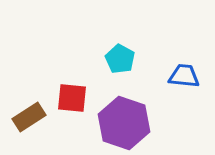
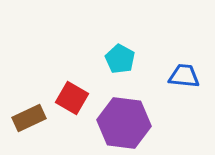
red square: rotated 24 degrees clockwise
brown rectangle: moved 1 px down; rotated 8 degrees clockwise
purple hexagon: rotated 12 degrees counterclockwise
